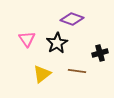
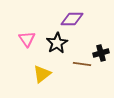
purple diamond: rotated 20 degrees counterclockwise
black cross: moved 1 px right
brown line: moved 5 px right, 7 px up
